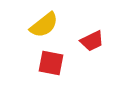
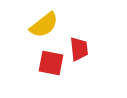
red trapezoid: moved 13 px left, 8 px down; rotated 70 degrees counterclockwise
